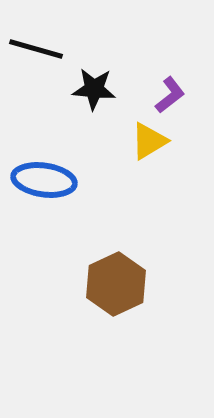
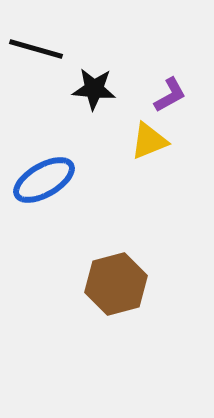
purple L-shape: rotated 9 degrees clockwise
yellow triangle: rotated 9 degrees clockwise
blue ellipse: rotated 38 degrees counterclockwise
brown hexagon: rotated 10 degrees clockwise
